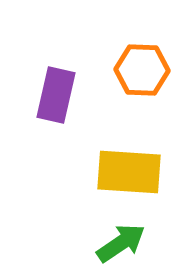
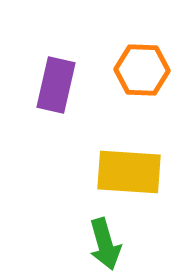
purple rectangle: moved 10 px up
green arrow: moved 16 px left, 1 px down; rotated 108 degrees clockwise
